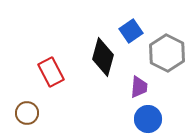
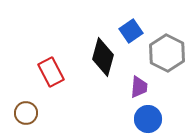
brown circle: moved 1 px left
